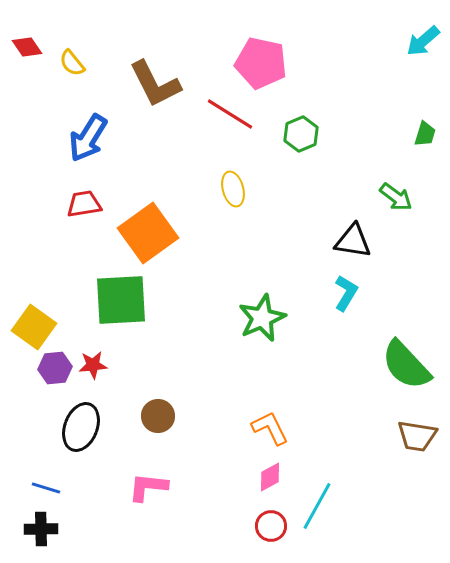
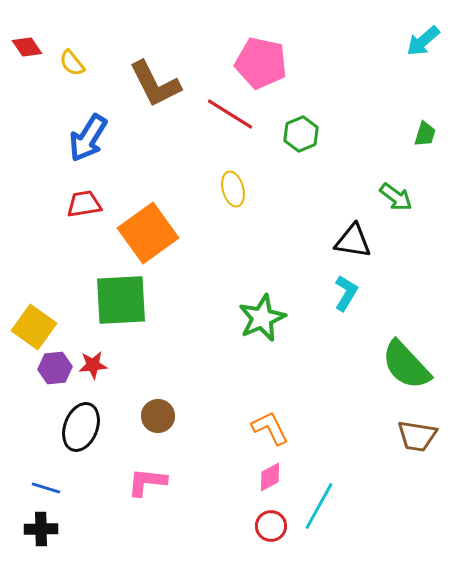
pink L-shape: moved 1 px left, 5 px up
cyan line: moved 2 px right
